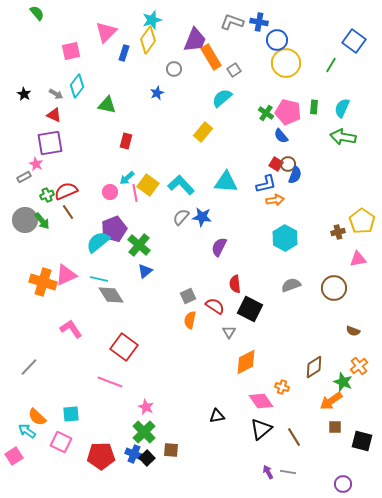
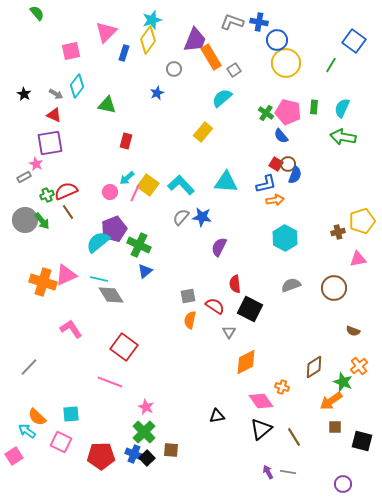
pink line at (135, 193): rotated 36 degrees clockwise
yellow pentagon at (362, 221): rotated 20 degrees clockwise
green cross at (139, 245): rotated 15 degrees counterclockwise
gray square at (188, 296): rotated 14 degrees clockwise
